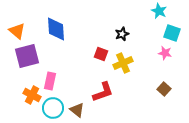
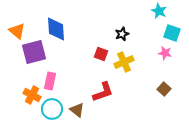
purple square: moved 7 px right, 4 px up
yellow cross: moved 1 px right, 1 px up
cyan circle: moved 1 px left, 1 px down
